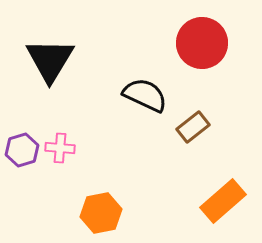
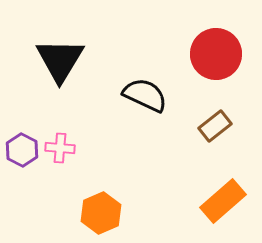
red circle: moved 14 px right, 11 px down
black triangle: moved 10 px right
brown rectangle: moved 22 px right, 1 px up
purple hexagon: rotated 16 degrees counterclockwise
orange hexagon: rotated 12 degrees counterclockwise
